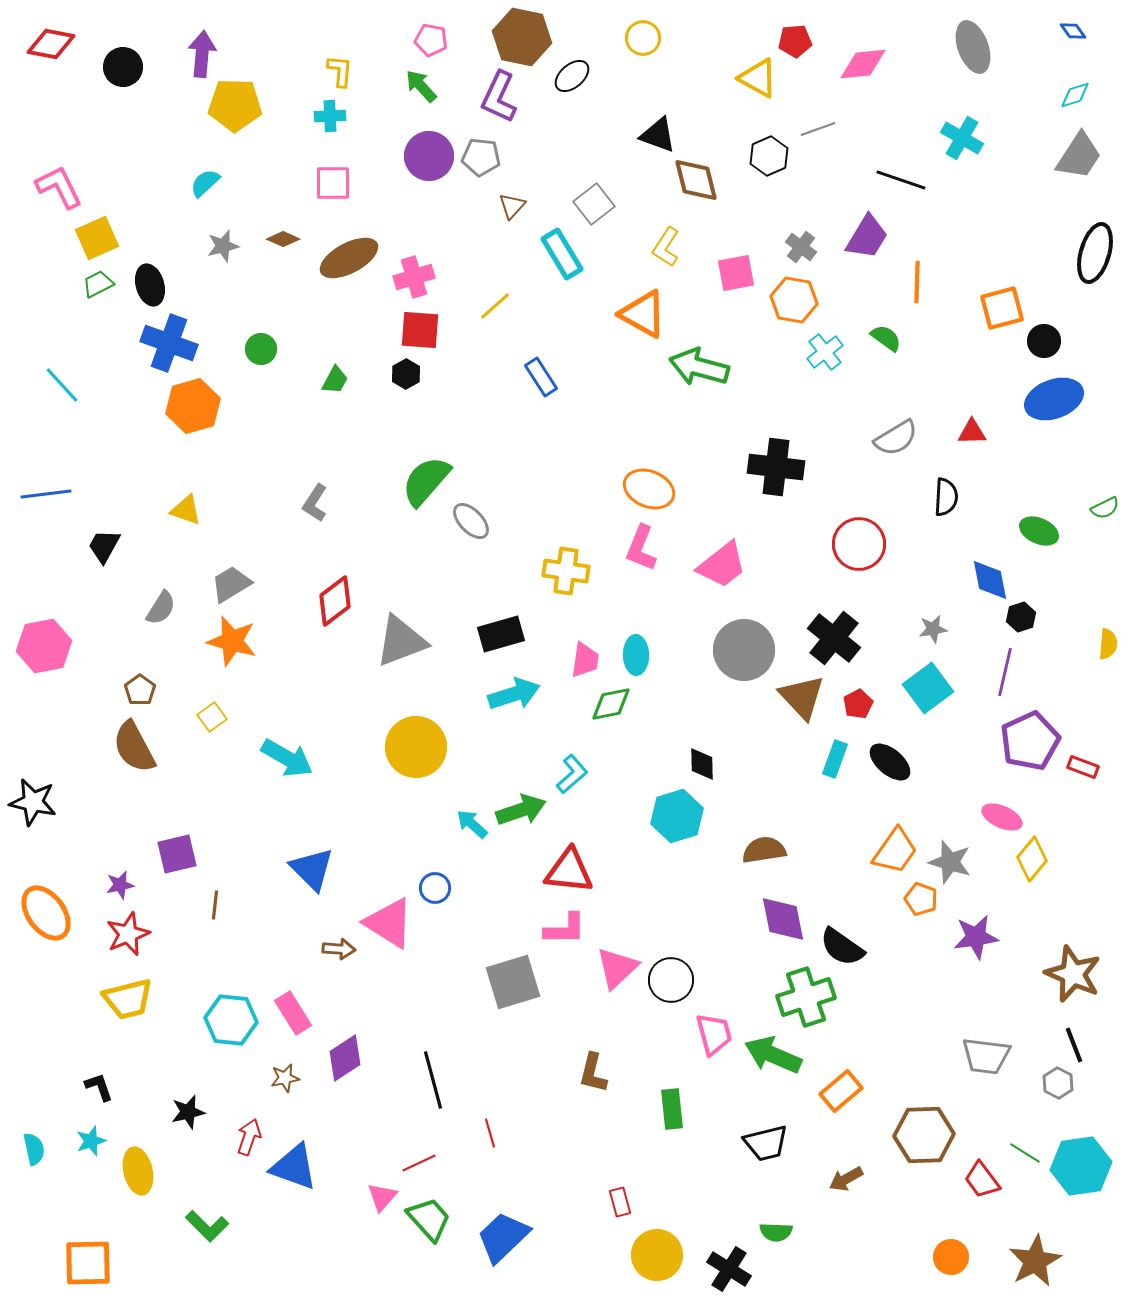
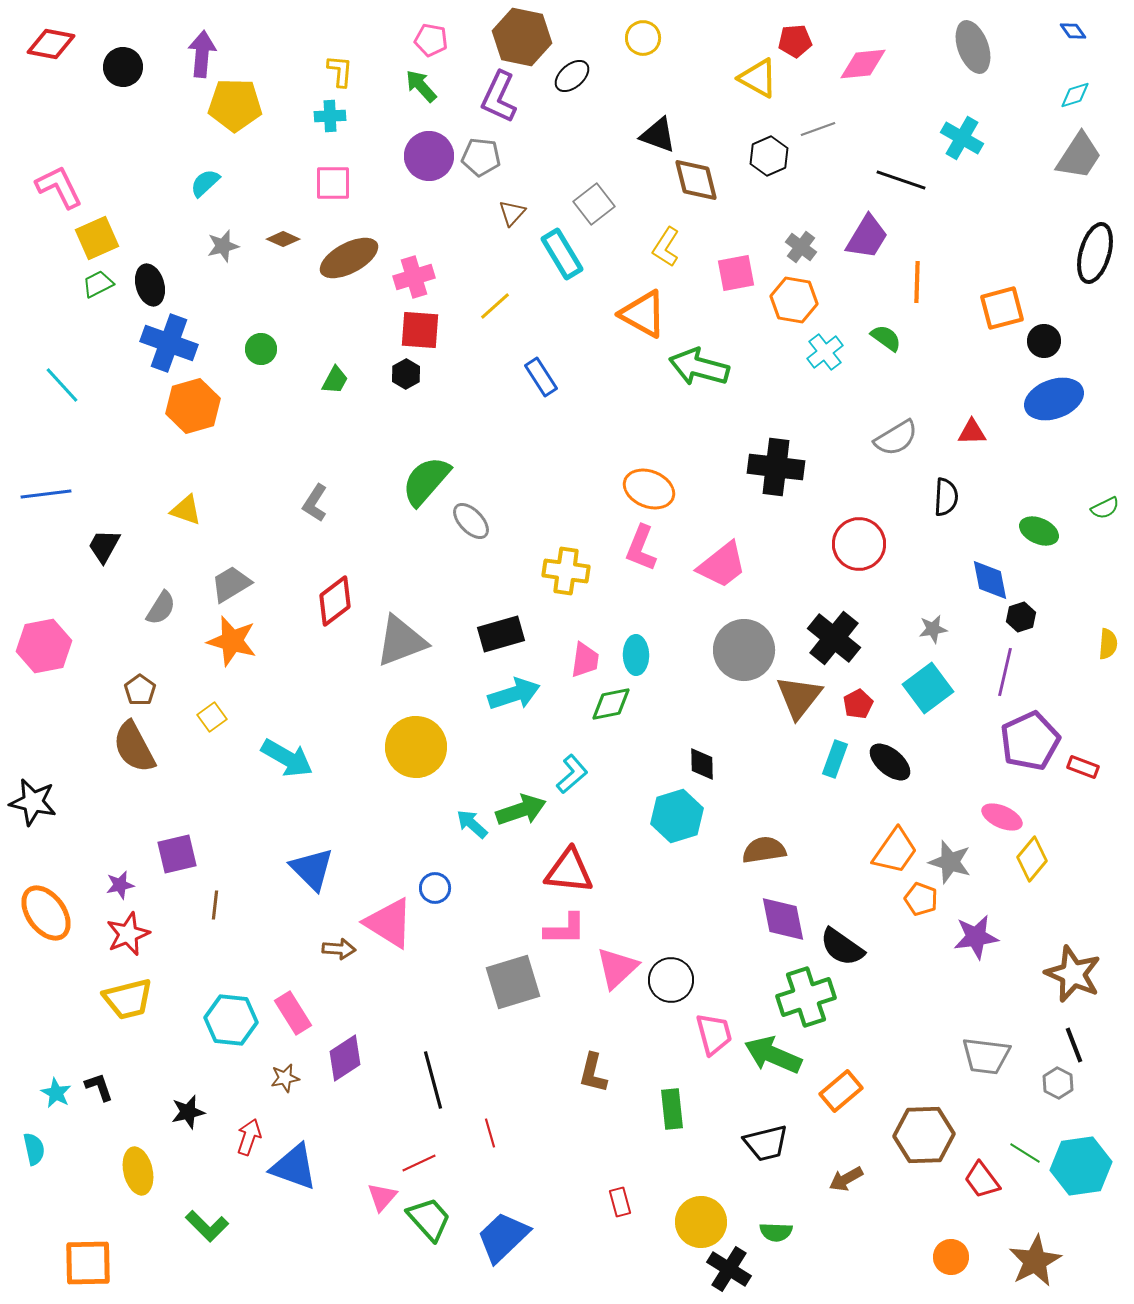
brown triangle at (512, 206): moved 7 px down
brown triangle at (802, 697): moved 3 px left; rotated 21 degrees clockwise
cyan star at (91, 1141): moved 35 px left, 48 px up; rotated 24 degrees counterclockwise
yellow circle at (657, 1255): moved 44 px right, 33 px up
